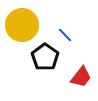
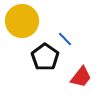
yellow circle: moved 4 px up
blue line: moved 4 px down
